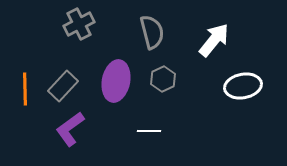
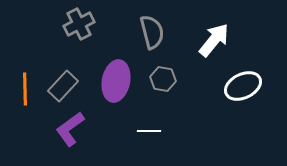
gray hexagon: rotated 25 degrees counterclockwise
white ellipse: rotated 15 degrees counterclockwise
